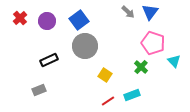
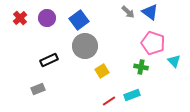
blue triangle: rotated 30 degrees counterclockwise
purple circle: moved 3 px up
green cross: rotated 32 degrees counterclockwise
yellow square: moved 3 px left, 4 px up; rotated 24 degrees clockwise
gray rectangle: moved 1 px left, 1 px up
red line: moved 1 px right
